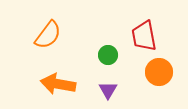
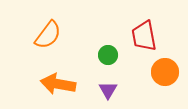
orange circle: moved 6 px right
